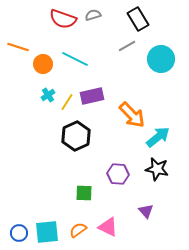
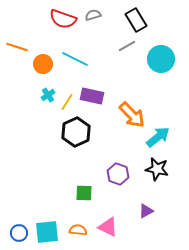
black rectangle: moved 2 px left, 1 px down
orange line: moved 1 px left
purple rectangle: rotated 25 degrees clockwise
black hexagon: moved 4 px up
purple hexagon: rotated 15 degrees clockwise
purple triangle: rotated 42 degrees clockwise
orange semicircle: rotated 42 degrees clockwise
